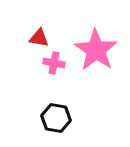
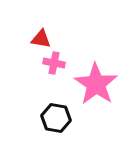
red triangle: moved 2 px right, 1 px down
pink star: moved 34 px down
